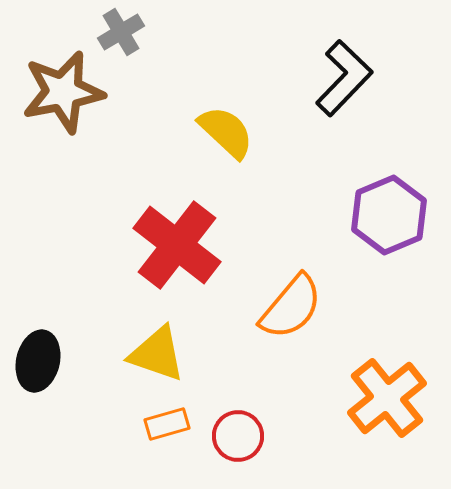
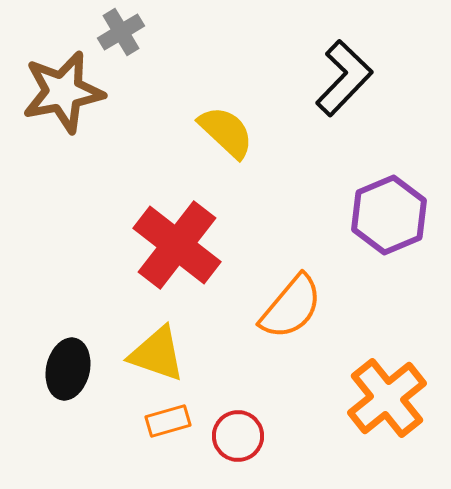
black ellipse: moved 30 px right, 8 px down
orange rectangle: moved 1 px right, 3 px up
